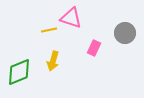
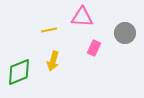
pink triangle: moved 11 px right, 1 px up; rotated 15 degrees counterclockwise
